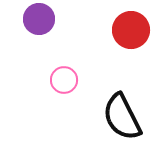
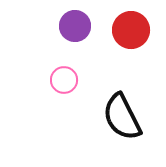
purple circle: moved 36 px right, 7 px down
